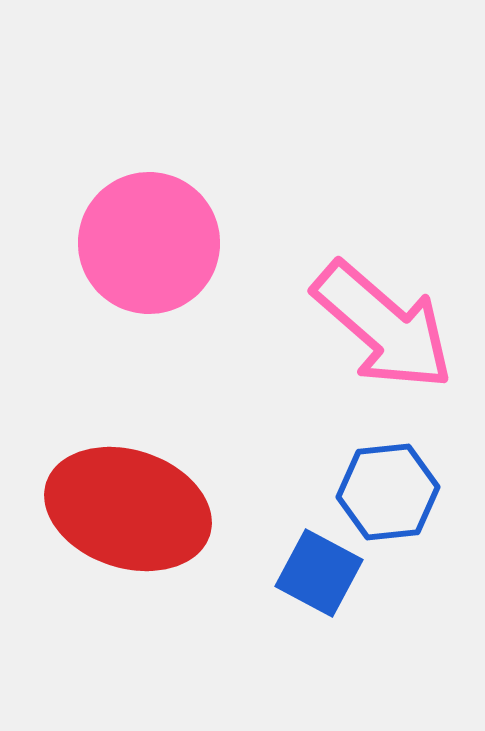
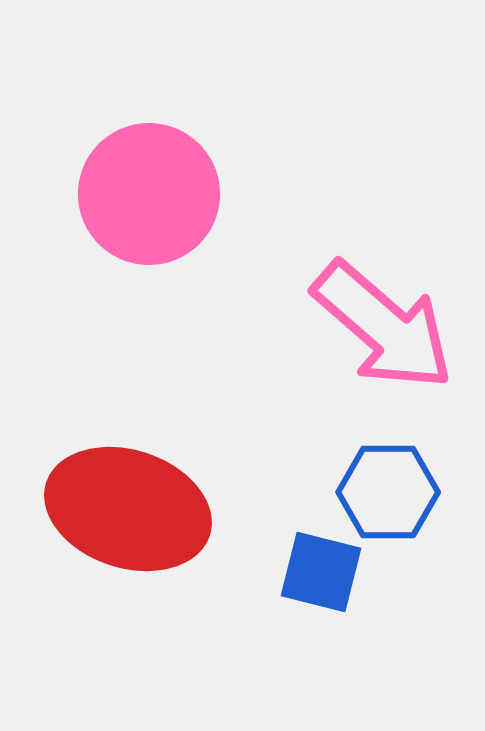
pink circle: moved 49 px up
blue hexagon: rotated 6 degrees clockwise
blue square: moved 2 px right, 1 px up; rotated 14 degrees counterclockwise
